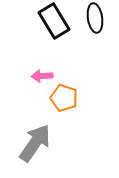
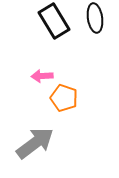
gray arrow: rotated 18 degrees clockwise
